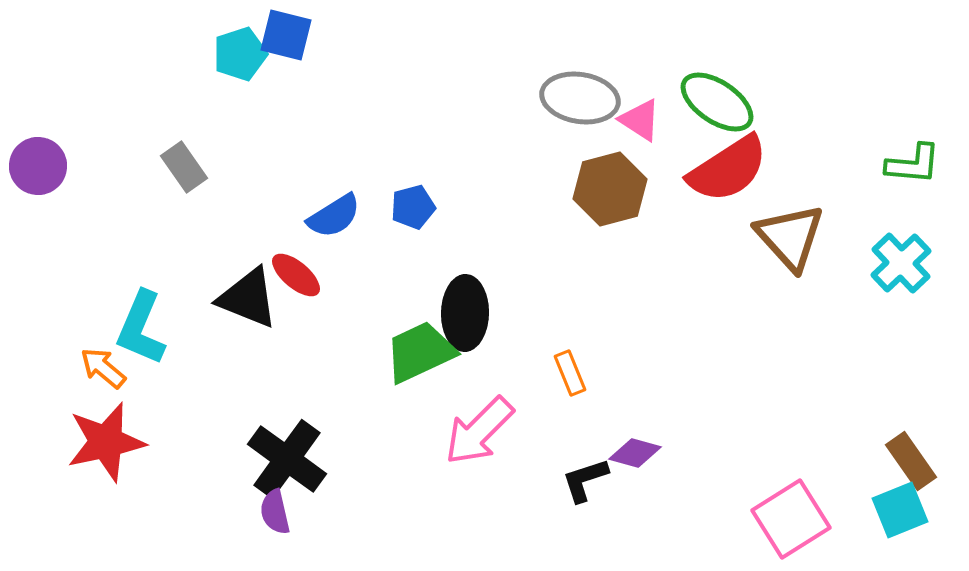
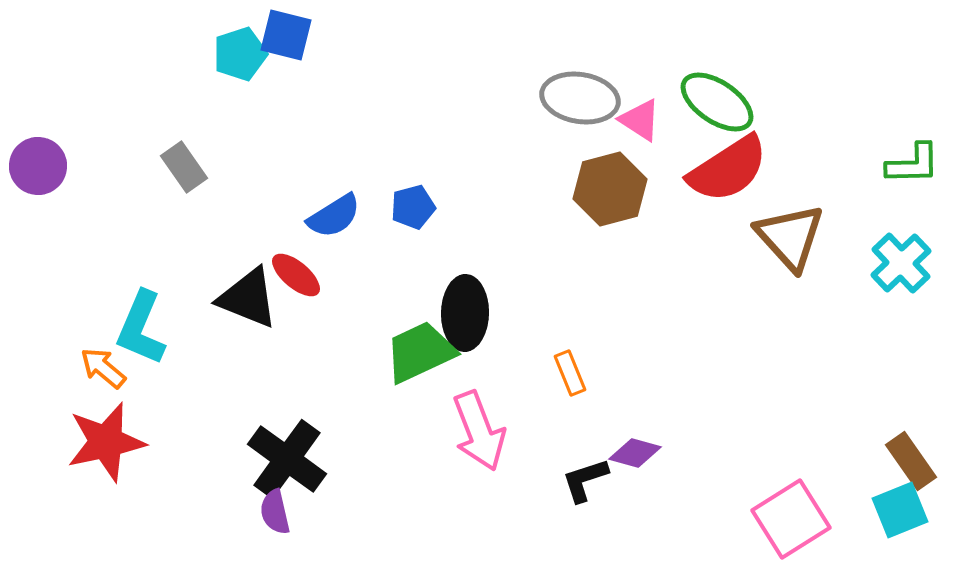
green L-shape: rotated 6 degrees counterclockwise
pink arrow: rotated 66 degrees counterclockwise
